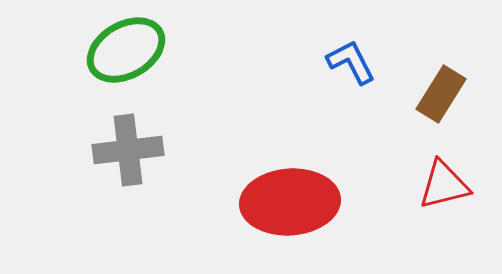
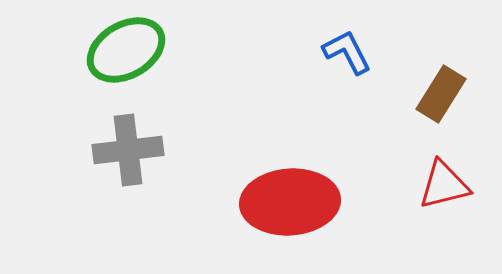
blue L-shape: moved 4 px left, 10 px up
